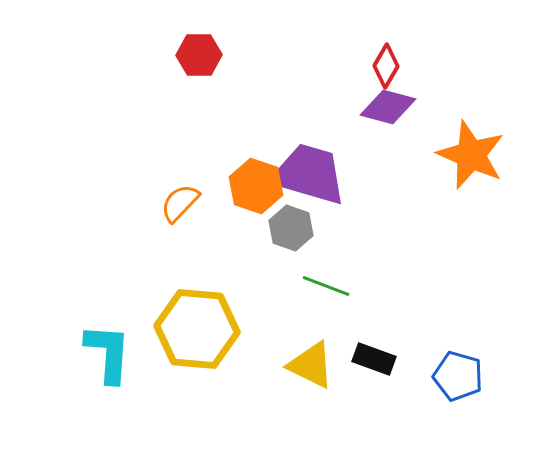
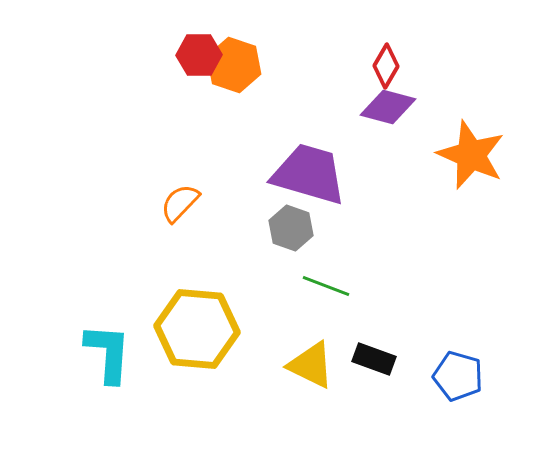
orange hexagon: moved 22 px left, 121 px up
